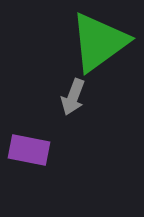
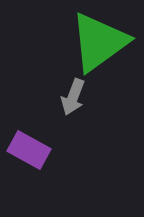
purple rectangle: rotated 18 degrees clockwise
